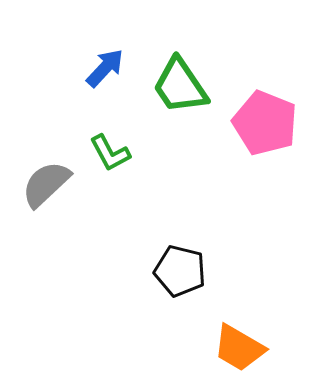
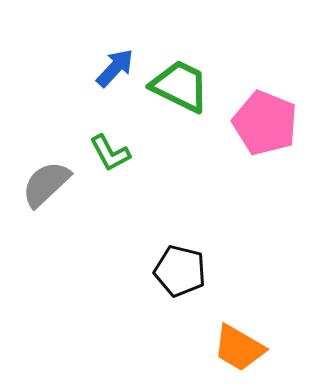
blue arrow: moved 10 px right
green trapezoid: rotated 150 degrees clockwise
